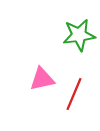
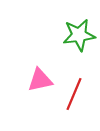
pink triangle: moved 2 px left, 1 px down
